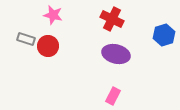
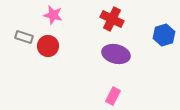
gray rectangle: moved 2 px left, 2 px up
